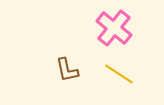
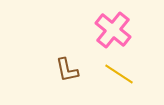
pink cross: moved 1 px left, 2 px down
